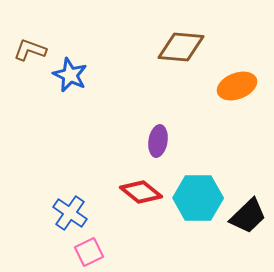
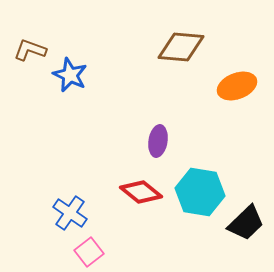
cyan hexagon: moved 2 px right, 6 px up; rotated 9 degrees clockwise
black trapezoid: moved 2 px left, 7 px down
pink square: rotated 12 degrees counterclockwise
